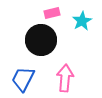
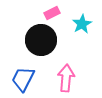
pink rectangle: rotated 14 degrees counterclockwise
cyan star: moved 3 px down
pink arrow: moved 1 px right
